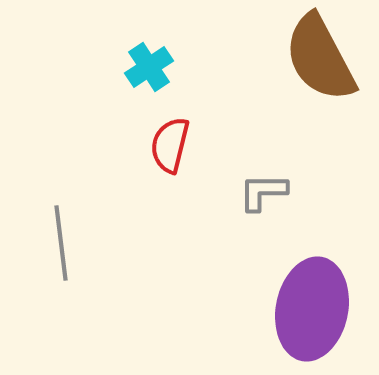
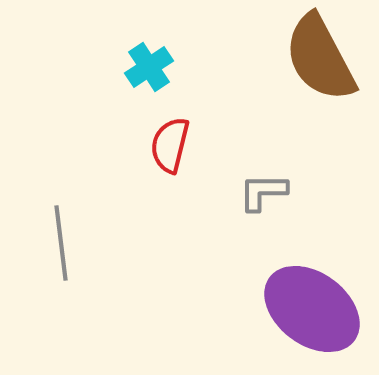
purple ellipse: rotated 64 degrees counterclockwise
